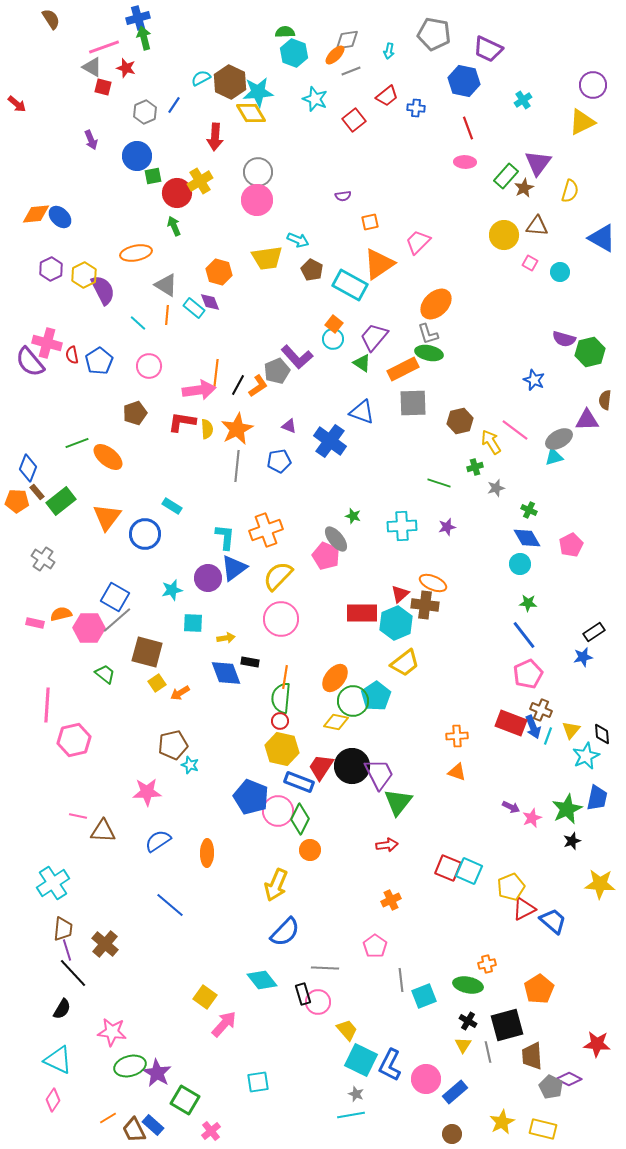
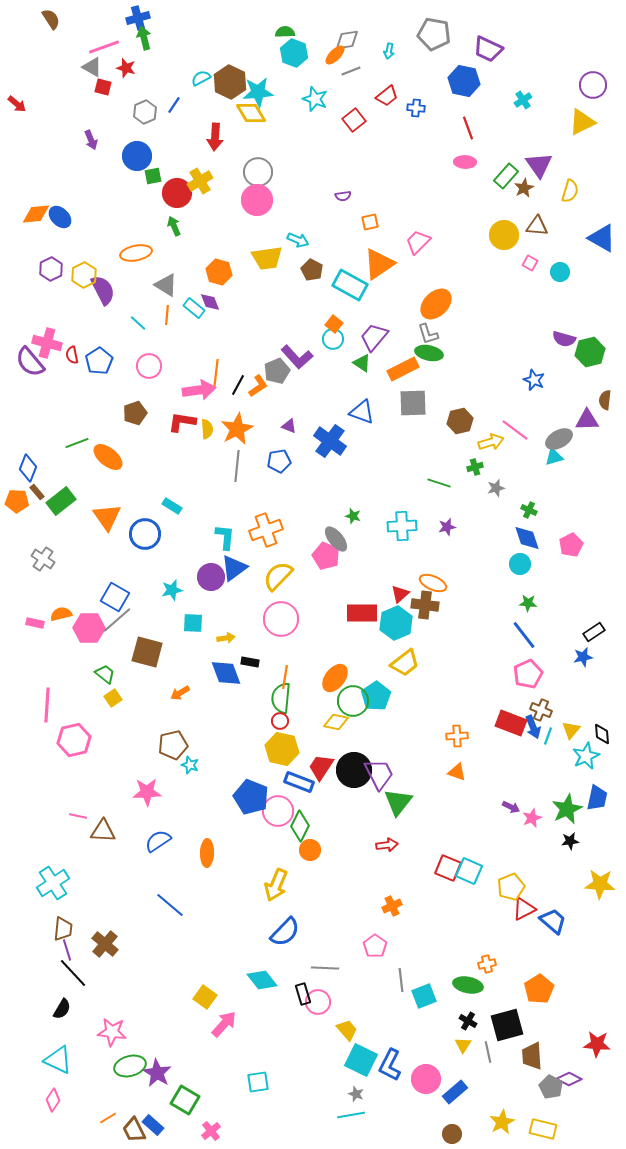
purple triangle at (538, 163): moved 1 px right, 2 px down; rotated 12 degrees counterclockwise
yellow arrow at (491, 442): rotated 105 degrees clockwise
orange triangle at (107, 517): rotated 12 degrees counterclockwise
blue diamond at (527, 538): rotated 12 degrees clockwise
purple circle at (208, 578): moved 3 px right, 1 px up
yellow square at (157, 683): moved 44 px left, 15 px down
black circle at (352, 766): moved 2 px right, 4 px down
green diamond at (300, 819): moved 7 px down
black star at (572, 841): moved 2 px left; rotated 12 degrees clockwise
orange cross at (391, 900): moved 1 px right, 6 px down
